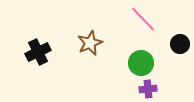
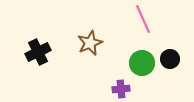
pink line: rotated 20 degrees clockwise
black circle: moved 10 px left, 15 px down
green circle: moved 1 px right
purple cross: moved 27 px left
